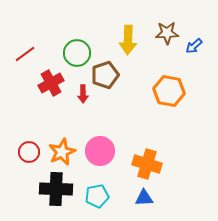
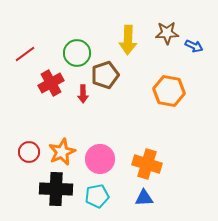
blue arrow: rotated 114 degrees counterclockwise
pink circle: moved 8 px down
